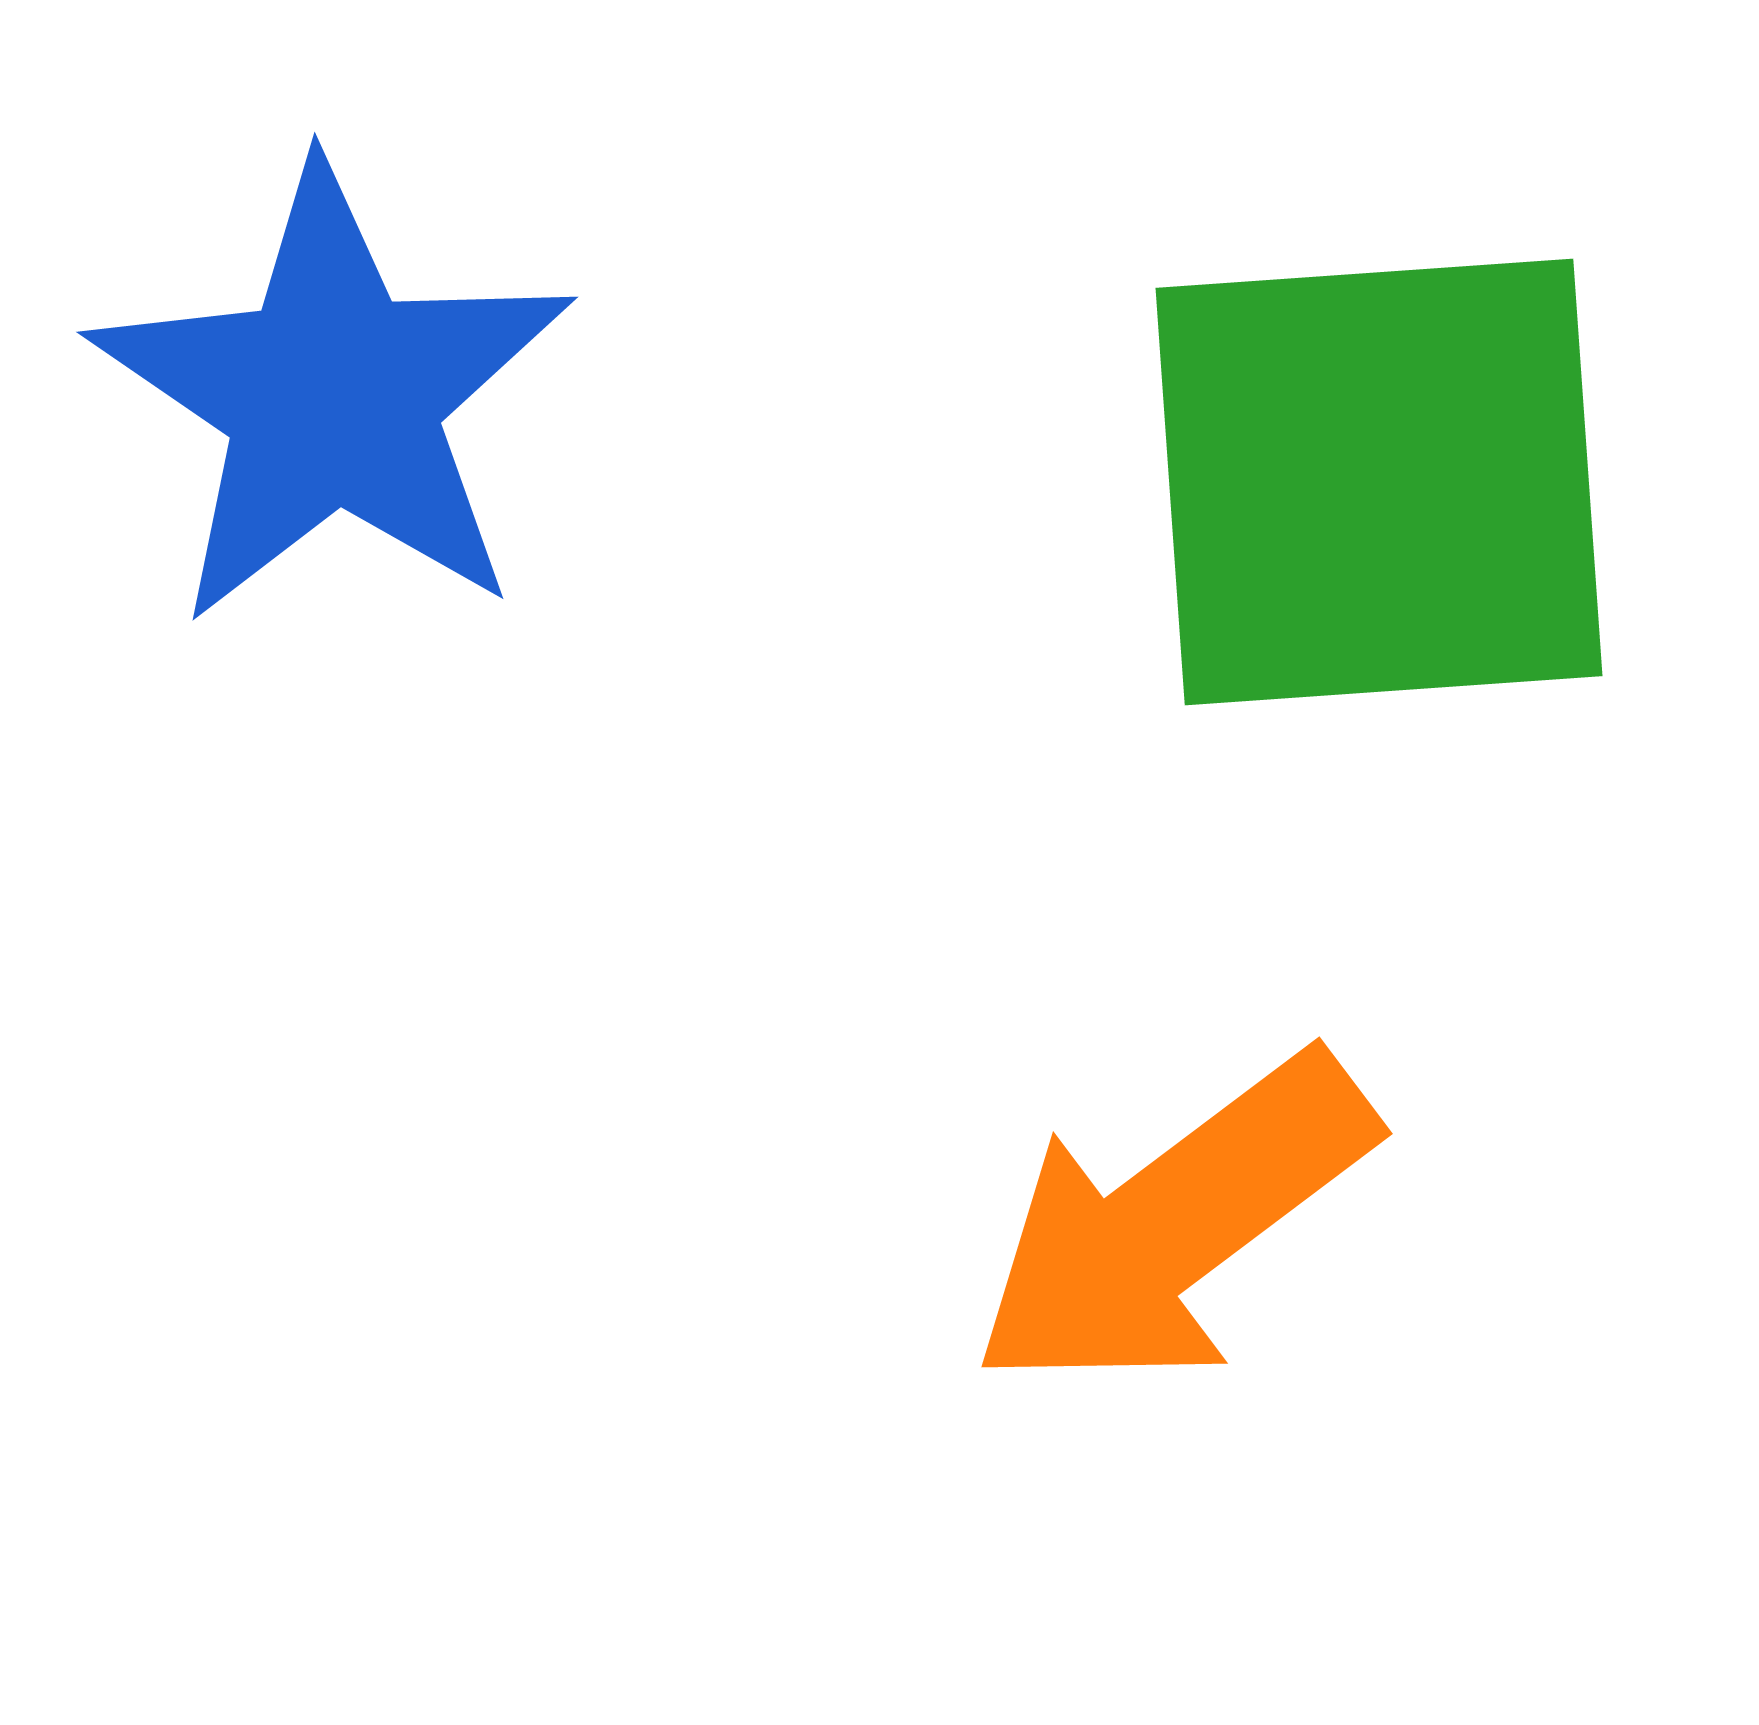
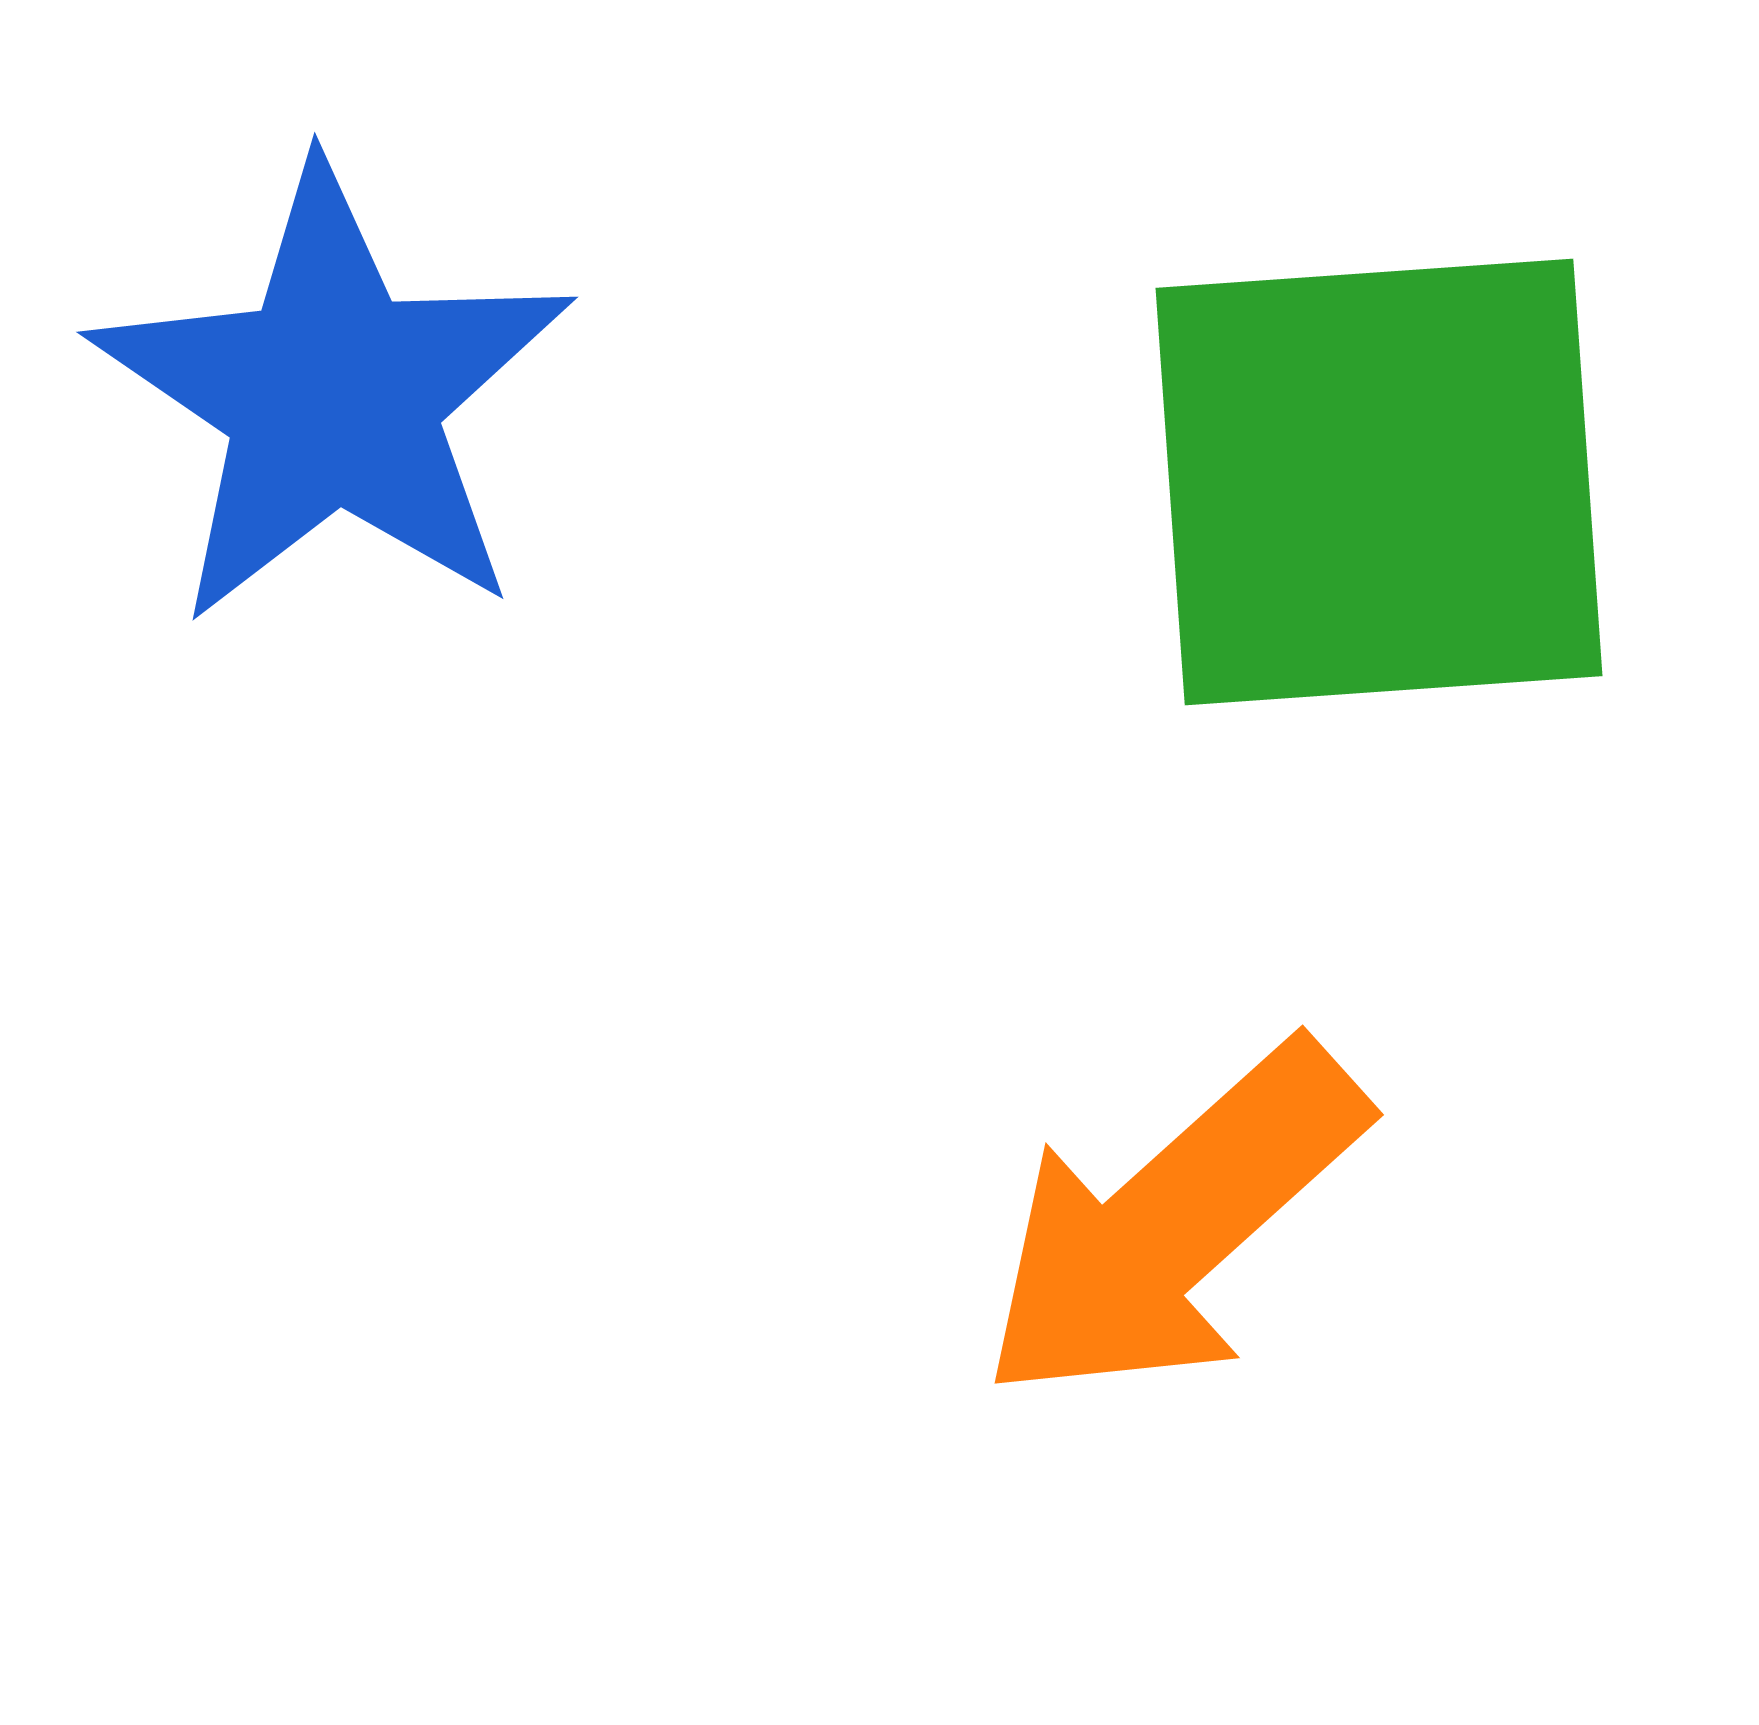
orange arrow: rotated 5 degrees counterclockwise
